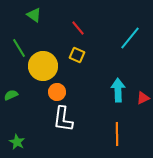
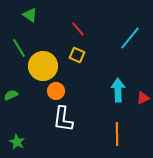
green triangle: moved 4 px left
red line: moved 1 px down
orange circle: moved 1 px left, 1 px up
